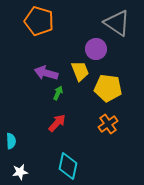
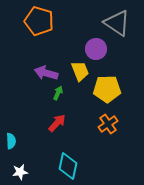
yellow pentagon: moved 1 px left, 1 px down; rotated 8 degrees counterclockwise
